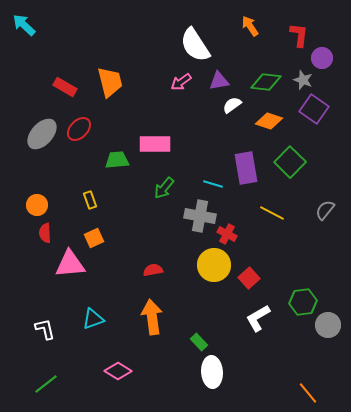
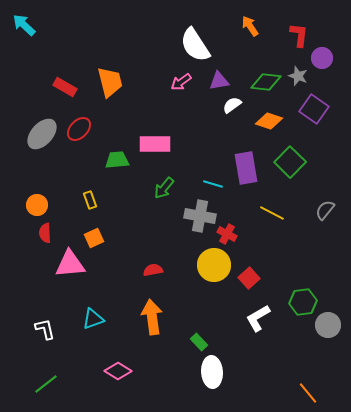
gray star at (303, 80): moved 5 px left, 4 px up
